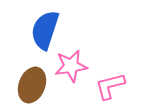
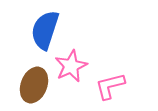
pink star: rotated 16 degrees counterclockwise
brown ellipse: moved 2 px right
